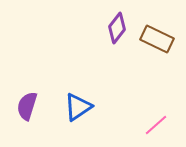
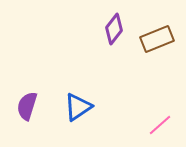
purple diamond: moved 3 px left, 1 px down
brown rectangle: rotated 48 degrees counterclockwise
pink line: moved 4 px right
